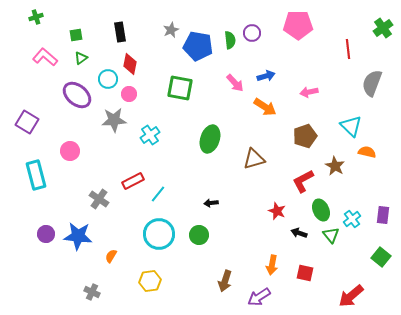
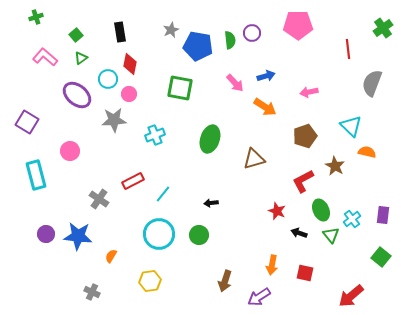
green square at (76, 35): rotated 32 degrees counterclockwise
cyan cross at (150, 135): moved 5 px right; rotated 12 degrees clockwise
cyan line at (158, 194): moved 5 px right
